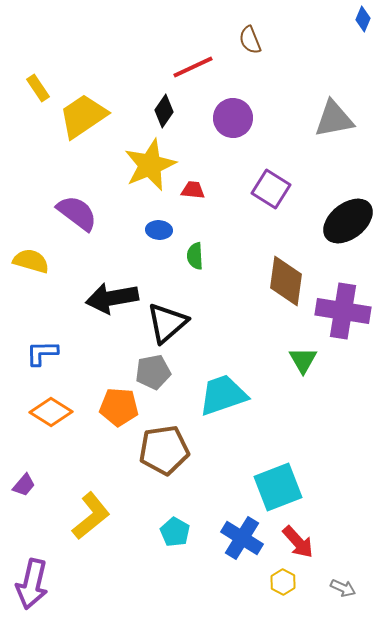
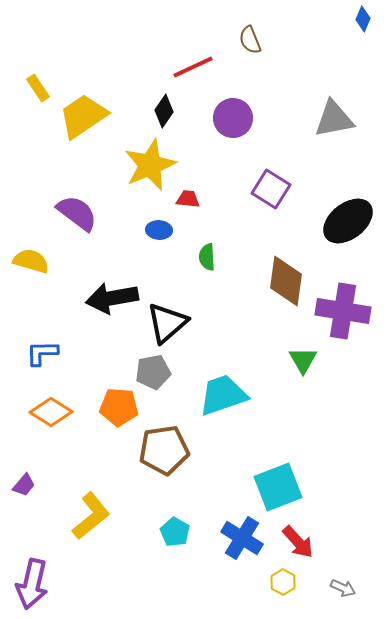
red trapezoid: moved 5 px left, 9 px down
green semicircle: moved 12 px right, 1 px down
